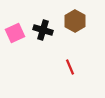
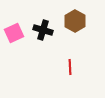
pink square: moved 1 px left
red line: rotated 21 degrees clockwise
